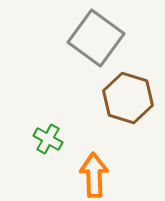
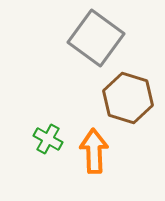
orange arrow: moved 24 px up
